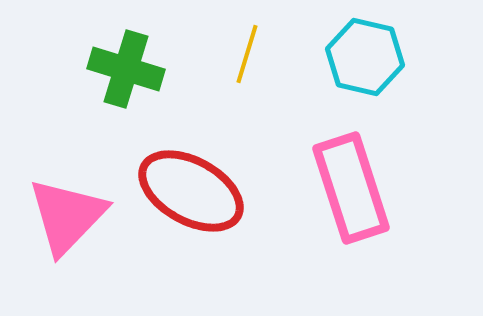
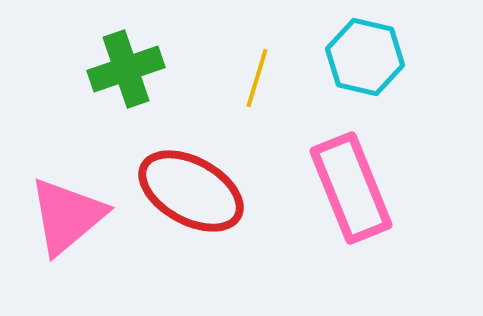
yellow line: moved 10 px right, 24 px down
green cross: rotated 36 degrees counterclockwise
pink rectangle: rotated 4 degrees counterclockwise
pink triangle: rotated 6 degrees clockwise
